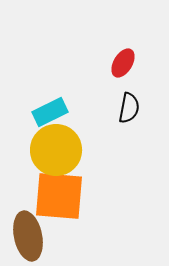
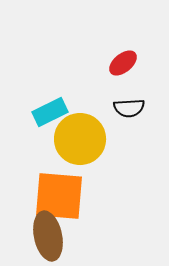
red ellipse: rotated 20 degrees clockwise
black semicircle: rotated 76 degrees clockwise
yellow circle: moved 24 px right, 11 px up
brown ellipse: moved 20 px right
